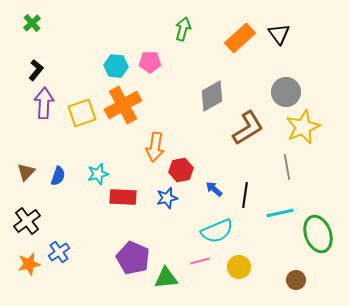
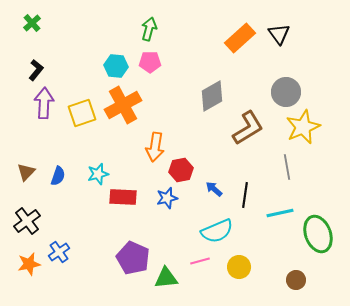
green arrow: moved 34 px left
